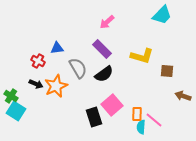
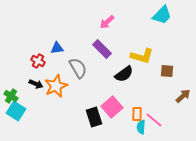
black semicircle: moved 20 px right
brown arrow: rotated 119 degrees clockwise
pink square: moved 2 px down
